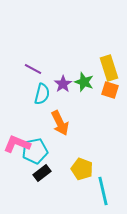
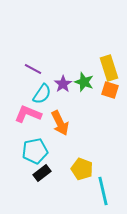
cyan semicircle: rotated 20 degrees clockwise
pink L-shape: moved 11 px right, 30 px up
